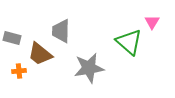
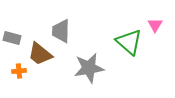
pink triangle: moved 3 px right, 3 px down
